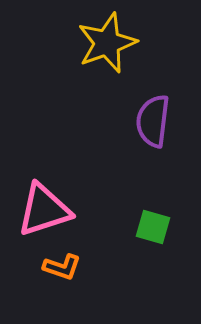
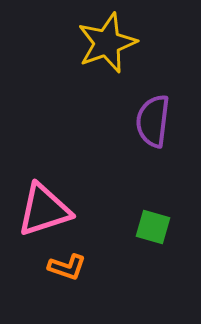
orange L-shape: moved 5 px right
